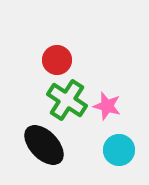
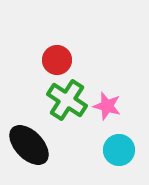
black ellipse: moved 15 px left
